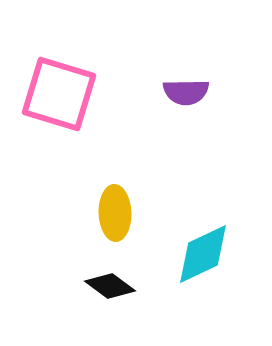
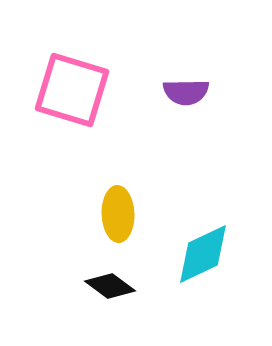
pink square: moved 13 px right, 4 px up
yellow ellipse: moved 3 px right, 1 px down
